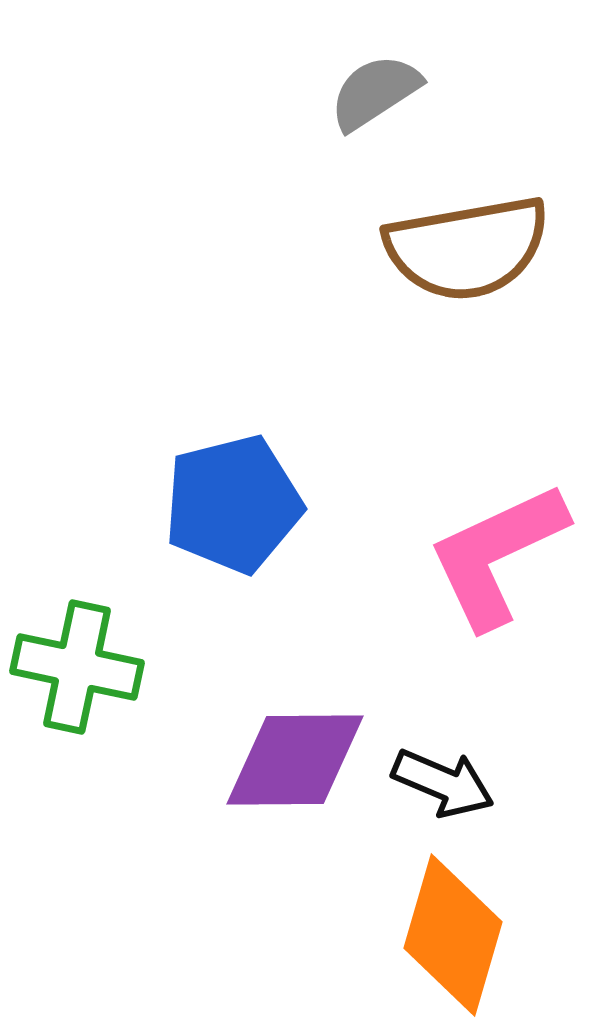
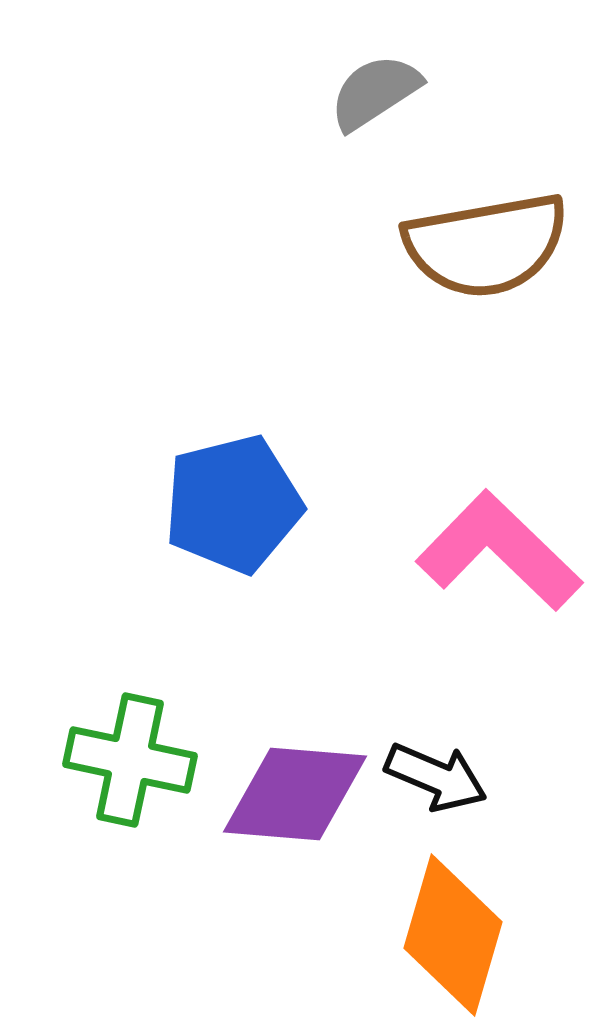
brown semicircle: moved 19 px right, 3 px up
pink L-shape: moved 2 px right, 4 px up; rotated 69 degrees clockwise
green cross: moved 53 px right, 93 px down
purple diamond: moved 34 px down; rotated 5 degrees clockwise
black arrow: moved 7 px left, 6 px up
